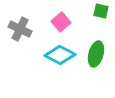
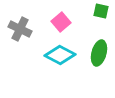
green ellipse: moved 3 px right, 1 px up
